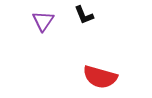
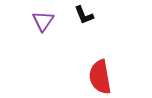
red semicircle: rotated 64 degrees clockwise
